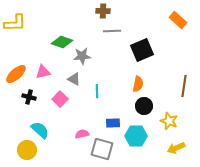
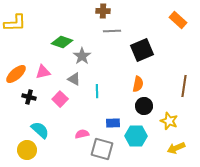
gray star: rotated 30 degrees counterclockwise
